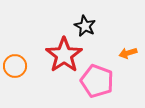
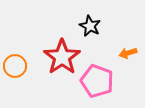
black star: moved 5 px right
red star: moved 2 px left, 2 px down
